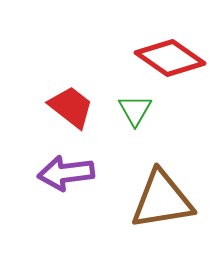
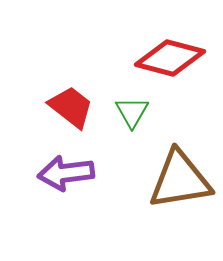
red diamond: rotated 20 degrees counterclockwise
green triangle: moved 3 px left, 2 px down
brown triangle: moved 18 px right, 20 px up
